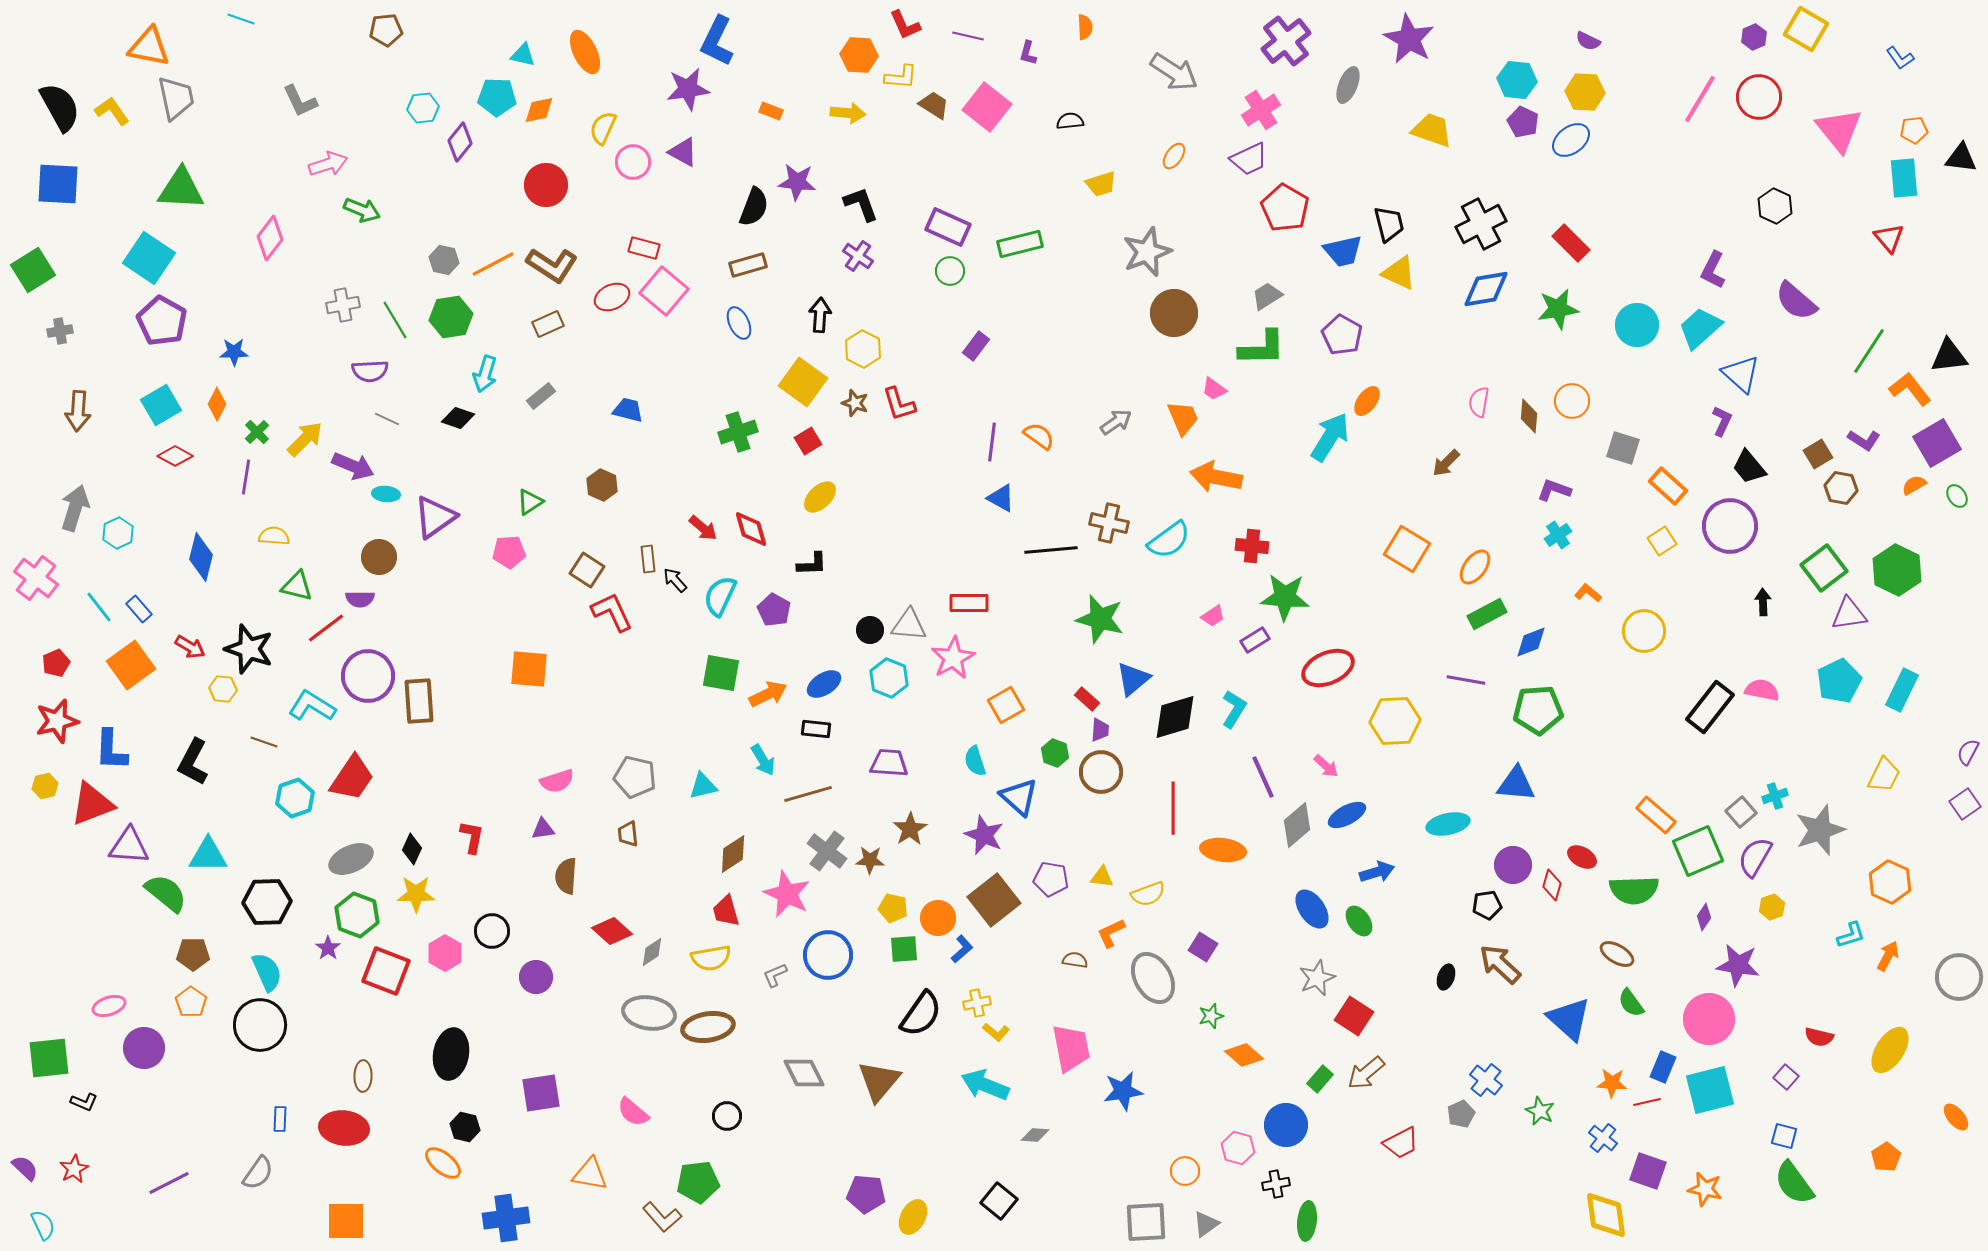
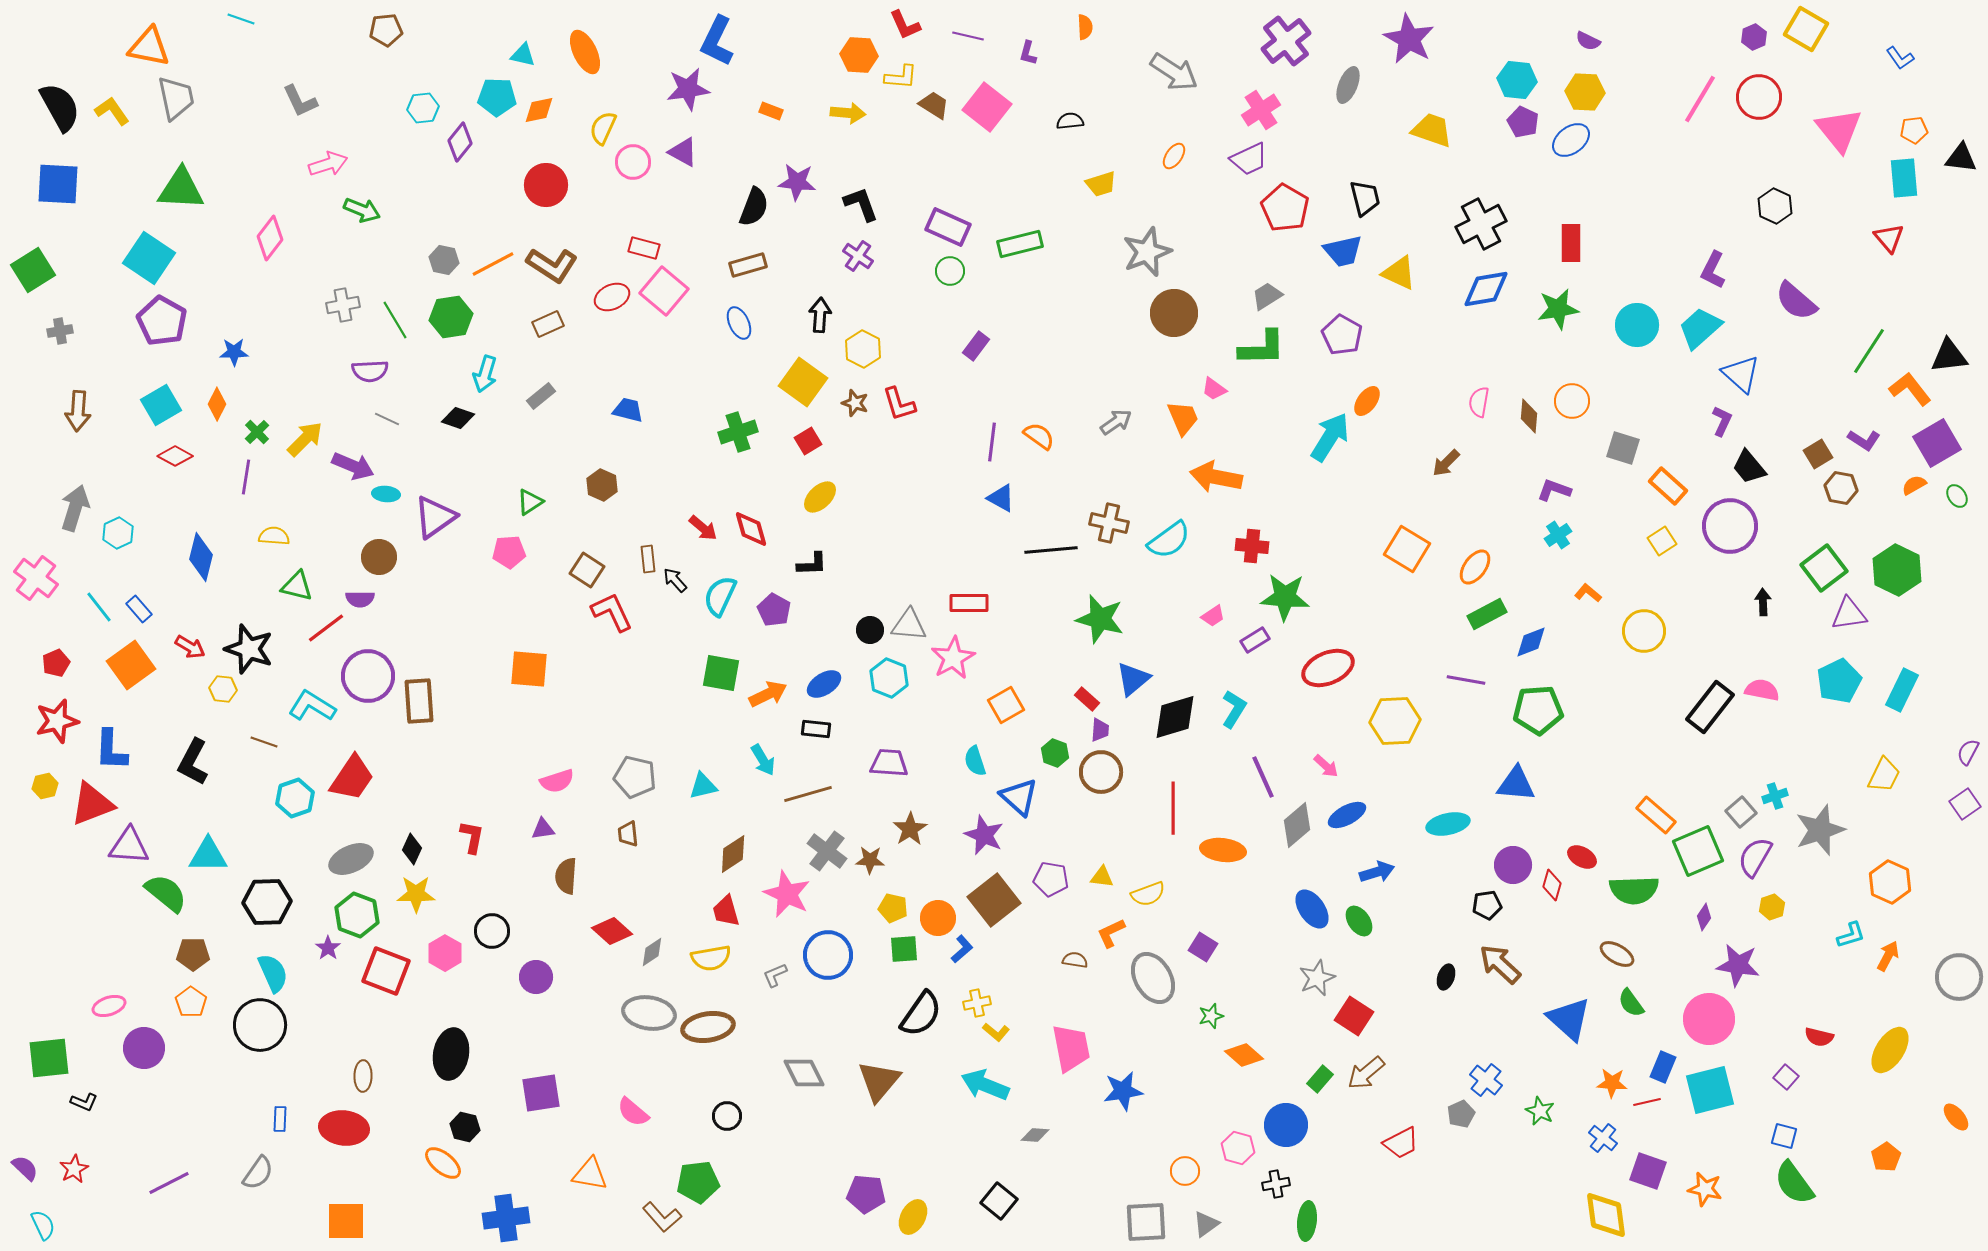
black trapezoid at (1389, 224): moved 24 px left, 26 px up
red rectangle at (1571, 243): rotated 45 degrees clockwise
cyan semicircle at (267, 972): moved 6 px right, 1 px down
